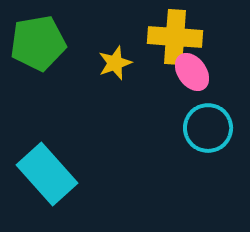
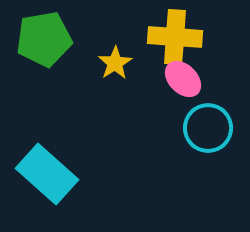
green pentagon: moved 6 px right, 4 px up
yellow star: rotated 12 degrees counterclockwise
pink ellipse: moved 9 px left, 7 px down; rotated 9 degrees counterclockwise
cyan rectangle: rotated 6 degrees counterclockwise
